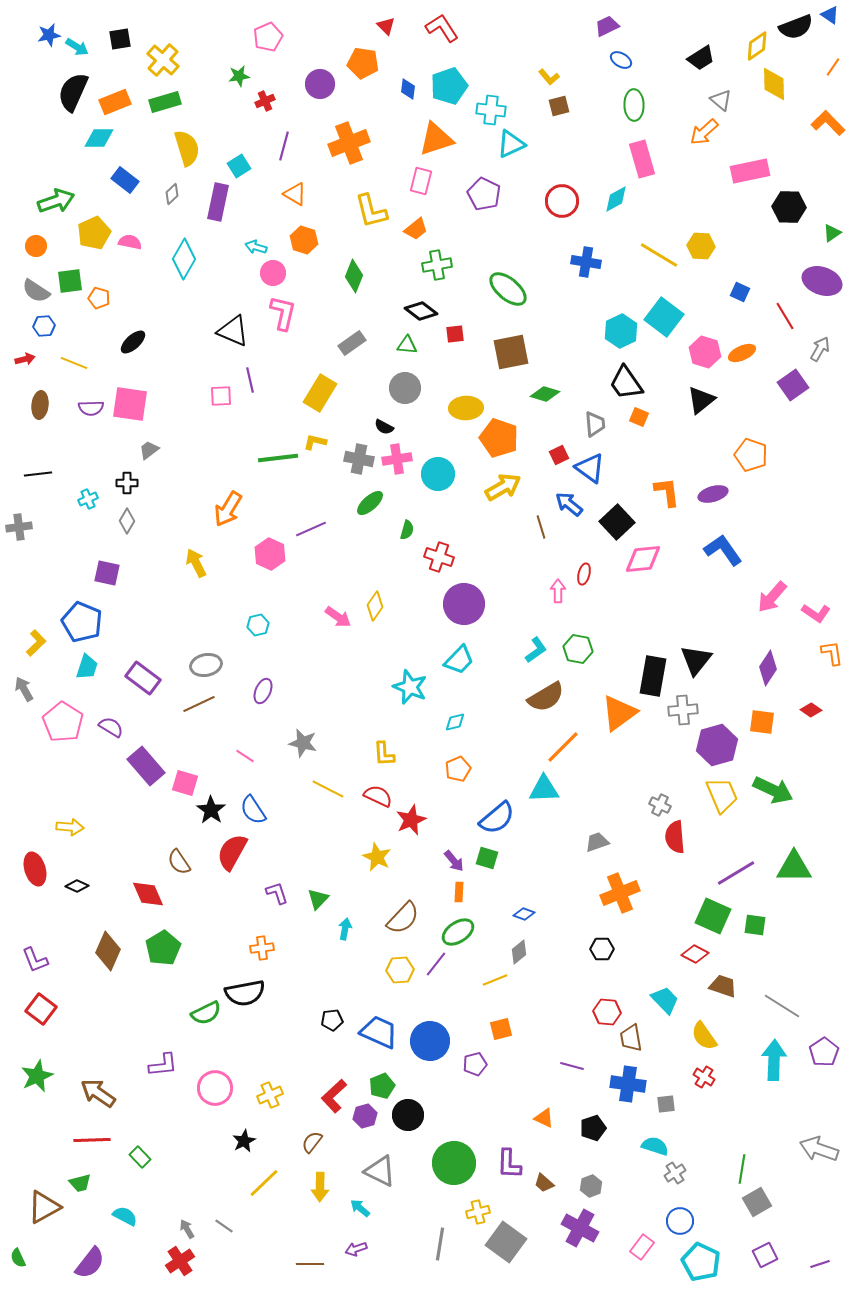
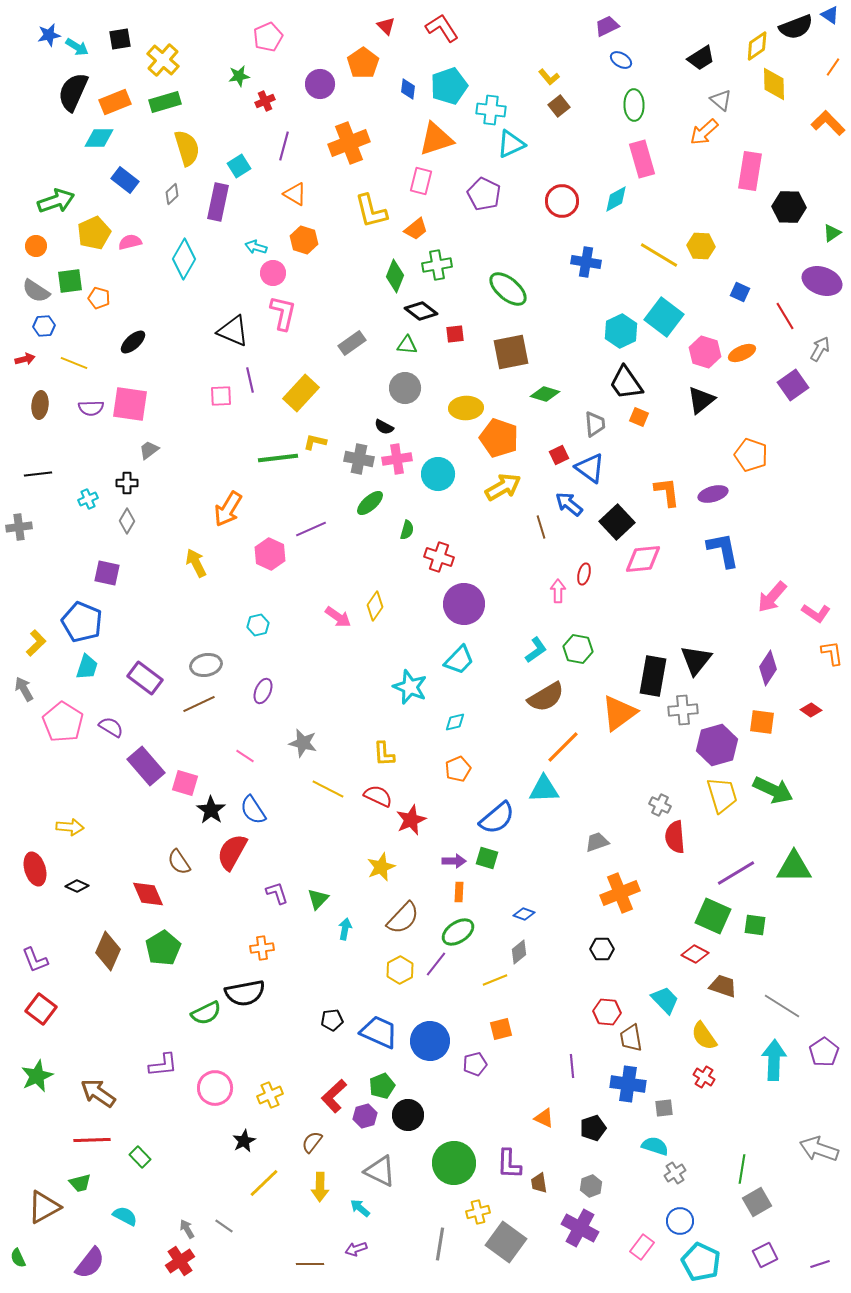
orange pentagon at (363, 63): rotated 28 degrees clockwise
brown square at (559, 106): rotated 25 degrees counterclockwise
pink rectangle at (750, 171): rotated 69 degrees counterclockwise
pink semicircle at (130, 242): rotated 25 degrees counterclockwise
green diamond at (354, 276): moved 41 px right
yellow rectangle at (320, 393): moved 19 px left; rotated 12 degrees clockwise
blue L-shape at (723, 550): rotated 24 degrees clockwise
purple rectangle at (143, 678): moved 2 px right
yellow trapezoid at (722, 795): rotated 6 degrees clockwise
yellow star at (377, 857): moved 4 px right, 10 px down; rotated 24 degrees clockwise
purple arrow at (454, 861): rotated 50 degrees counterclockwise
yellow hexagon at (400, 970): rotated 24 degrees counterclockwise
purple line at (572, 1066): rotated 70 degrees clockwise
gray square at (666, 1104): moved 2 px left, 4 px down
brown trapezoid at (544, 1183): moved 5 px left; rotated 40 degrees clockwise
